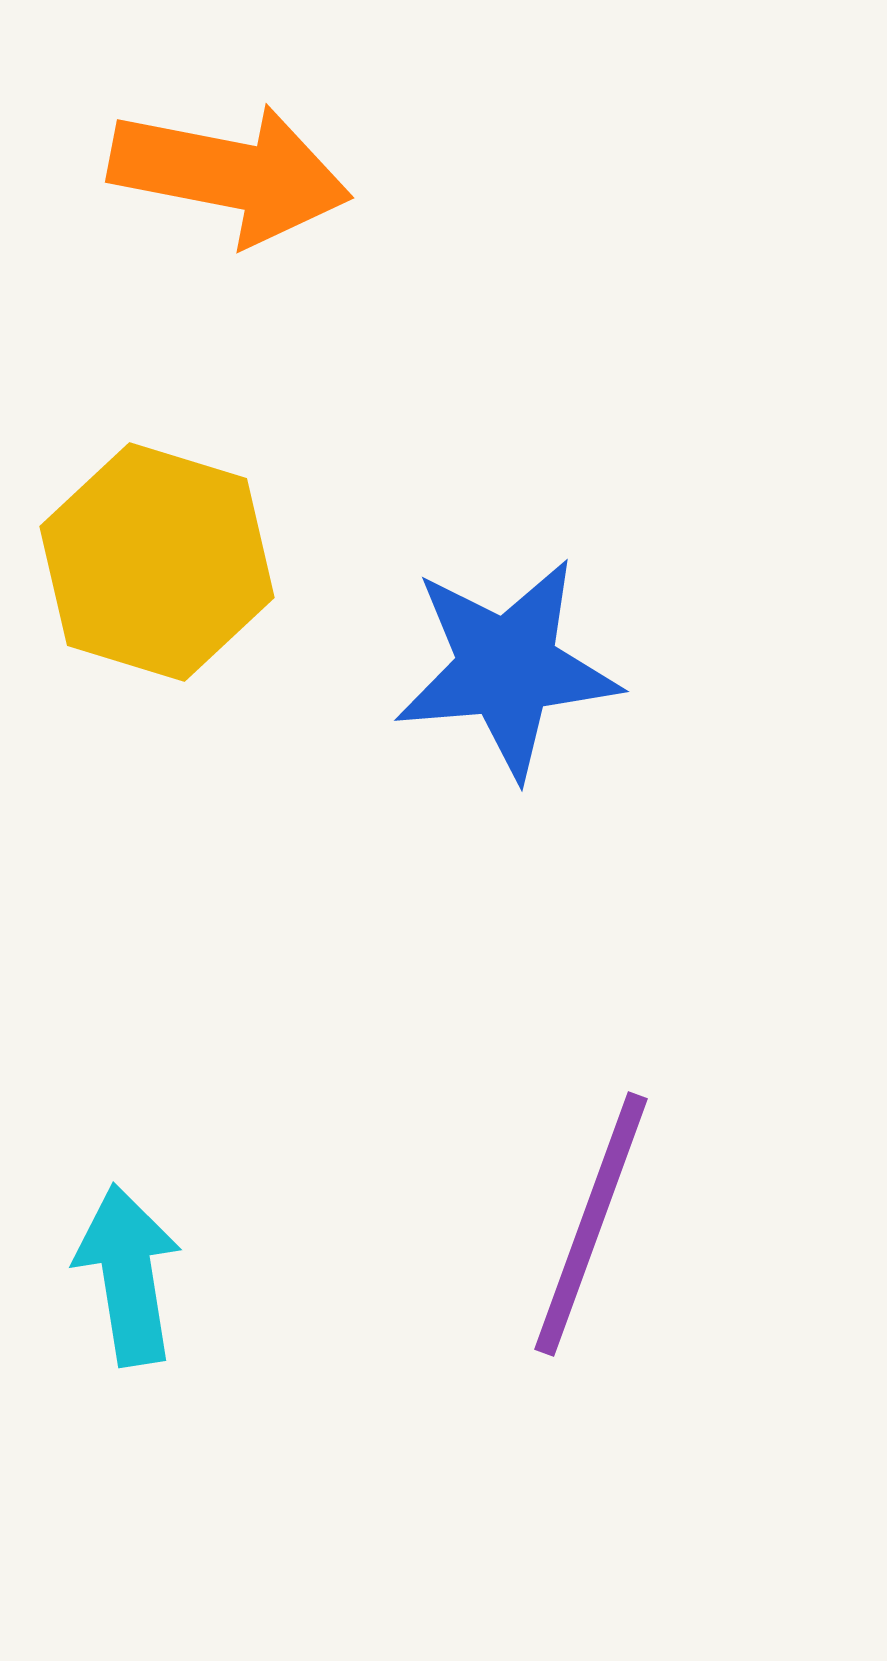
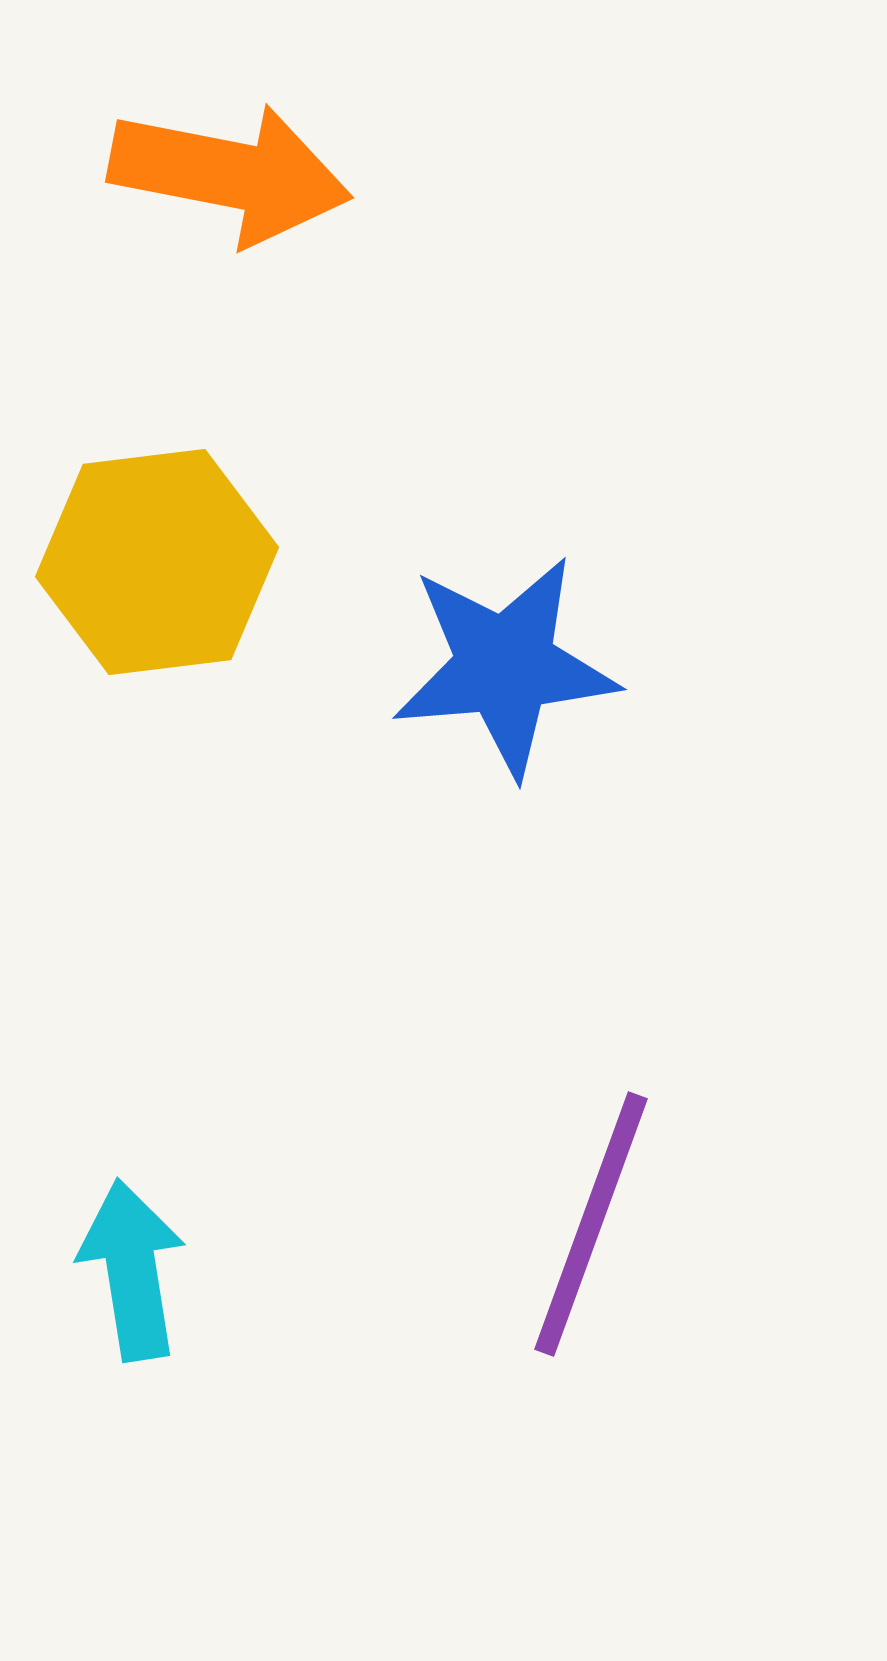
yellow hexagon: rotated 24 degrees counterclockwise
blue star: moved 2 px left, 2 px up
cyan arrow: moved 4 px right, 5 px up
